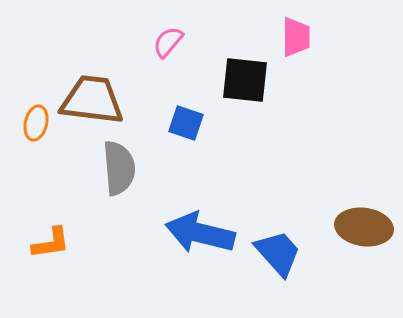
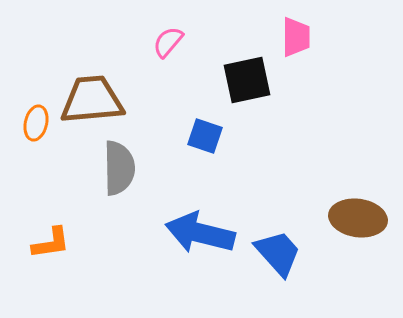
black square: moved 2 px right; rotated 18 degrees counterclockwise
brown trapezoid: rotated 12 degrees counterclockwise
blue square: moved 19 px right, 13 px down
gray semicircle: rotated 4 degrees clockwise
brown ellipse: moved 6 px left, 9 px up
